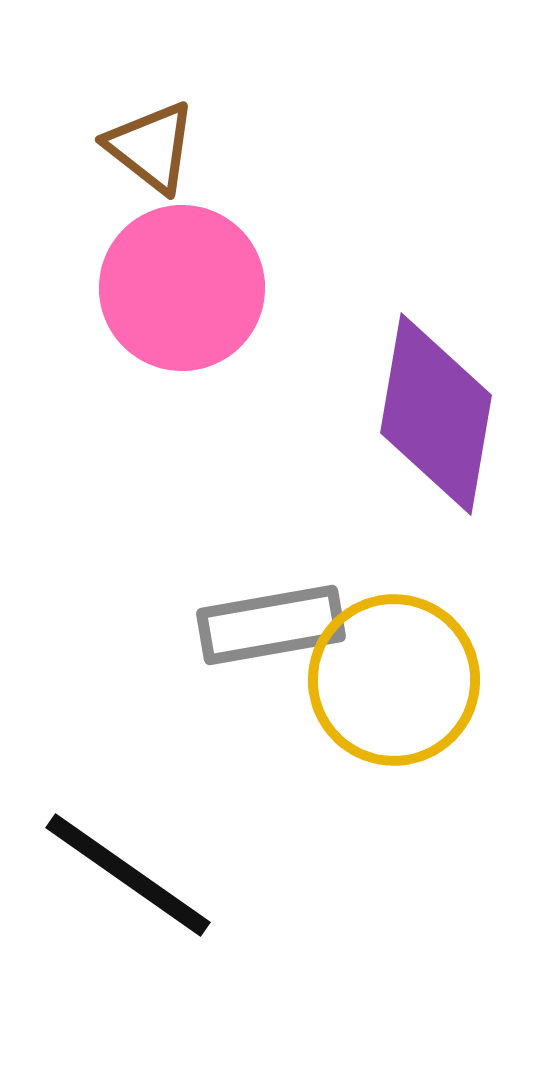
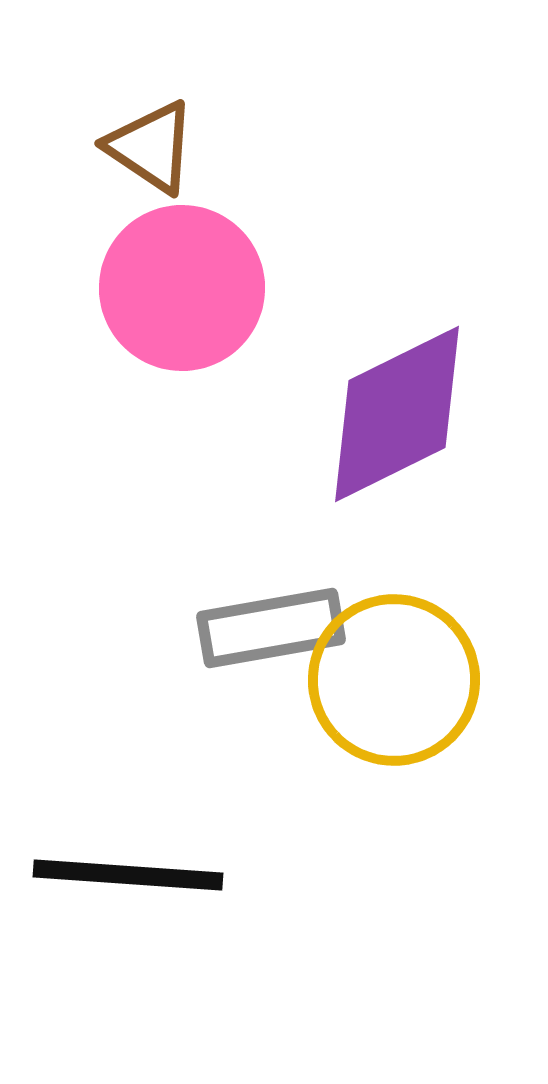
brown triangle: rotated 4 degrees counterclockwise
purple diamond: moved 39 px left; rotated 54 degrees clockwise
gray rectangle: moved 3 px down
black line: rotated 31 degrees counterclockwise
